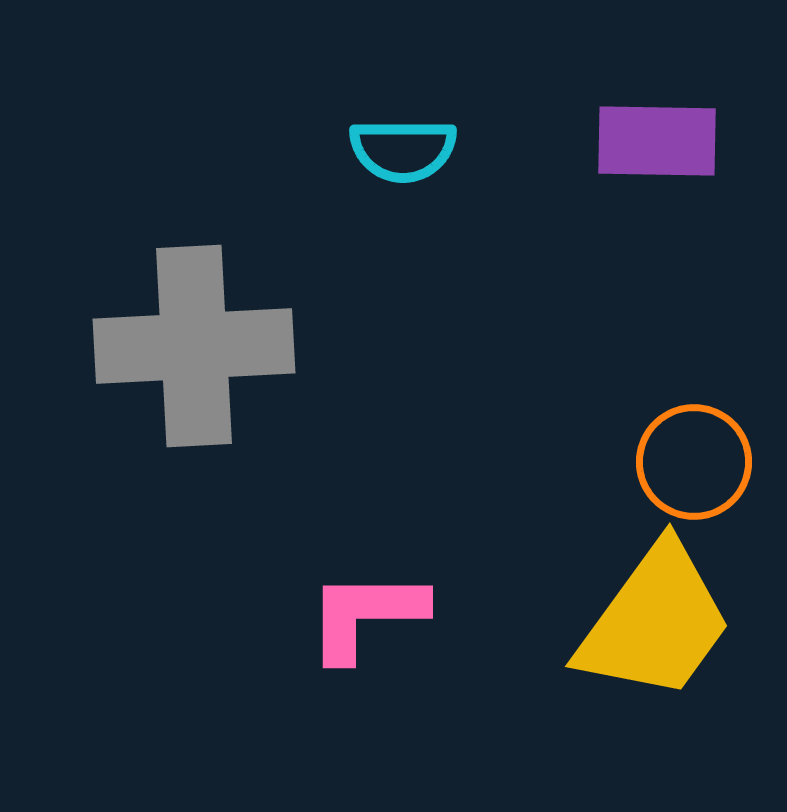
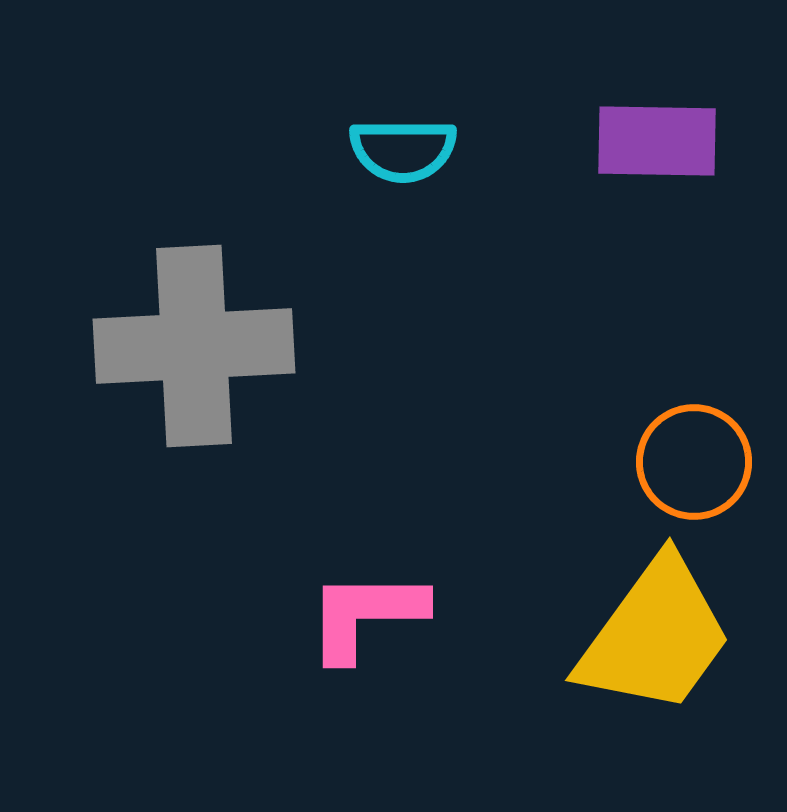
yellow trapezoid: moved 14 px down
